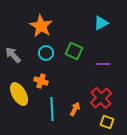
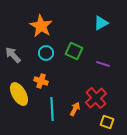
purple line: rotated 16 degrees clockwise
red cross: moved 5 px left
